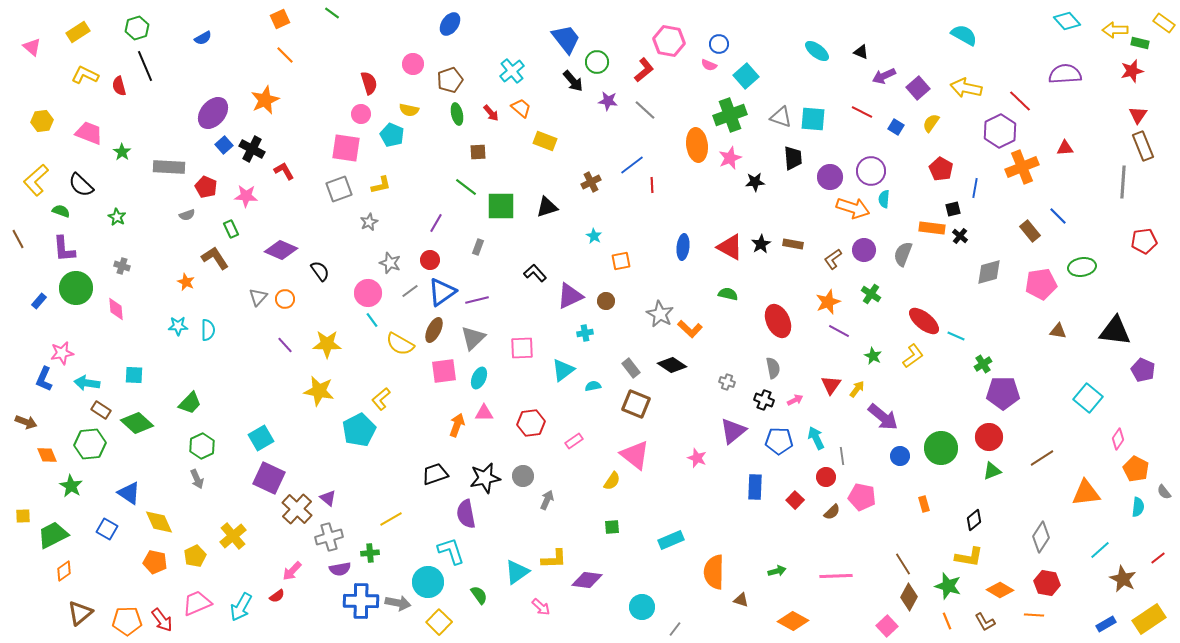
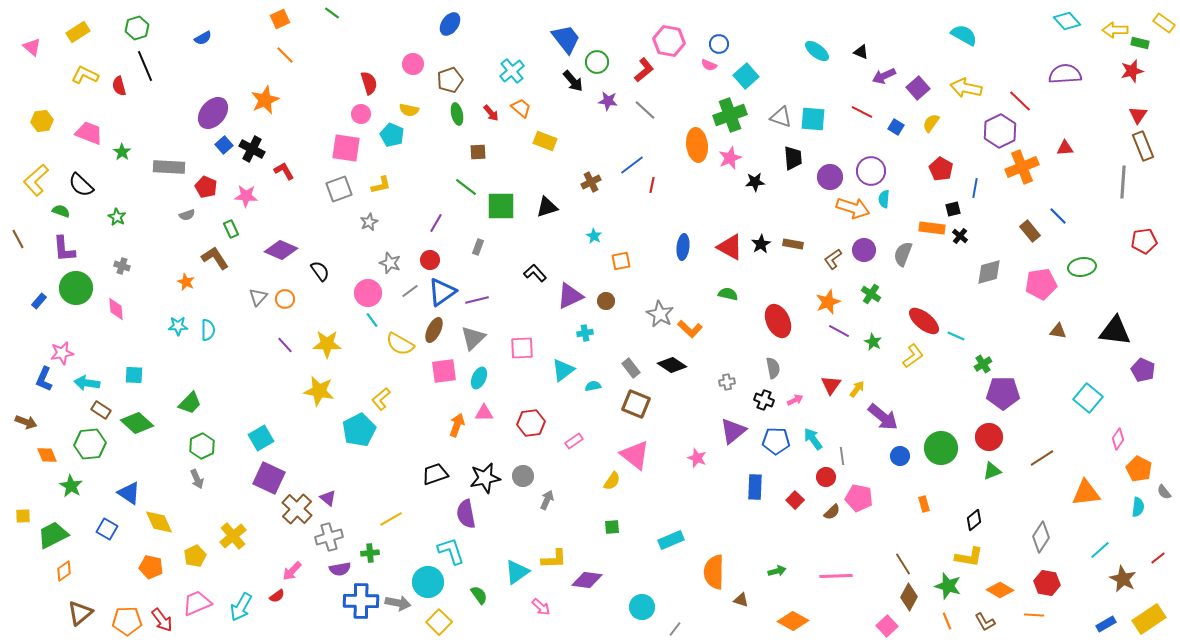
red line at (652, 185): rotated 14 degrees clockwise
green star at (873, 356): moved 14 px up
gray cross at (727, 382): rotated 28 degrees counterclockwise
cyan arrow at (816, 438): moved 3 px left, 1 px down; rotated 10 degrees counterclockwise
blue pentagon at (779, 441): moved 3 px left
orange pentagon at (1136, 469): moved 3 px right
pink pentagon at (862, 497): moved 3 px left, 1 px down
orange pentagon at (155, 562): moved 4 px left, 5 px down
